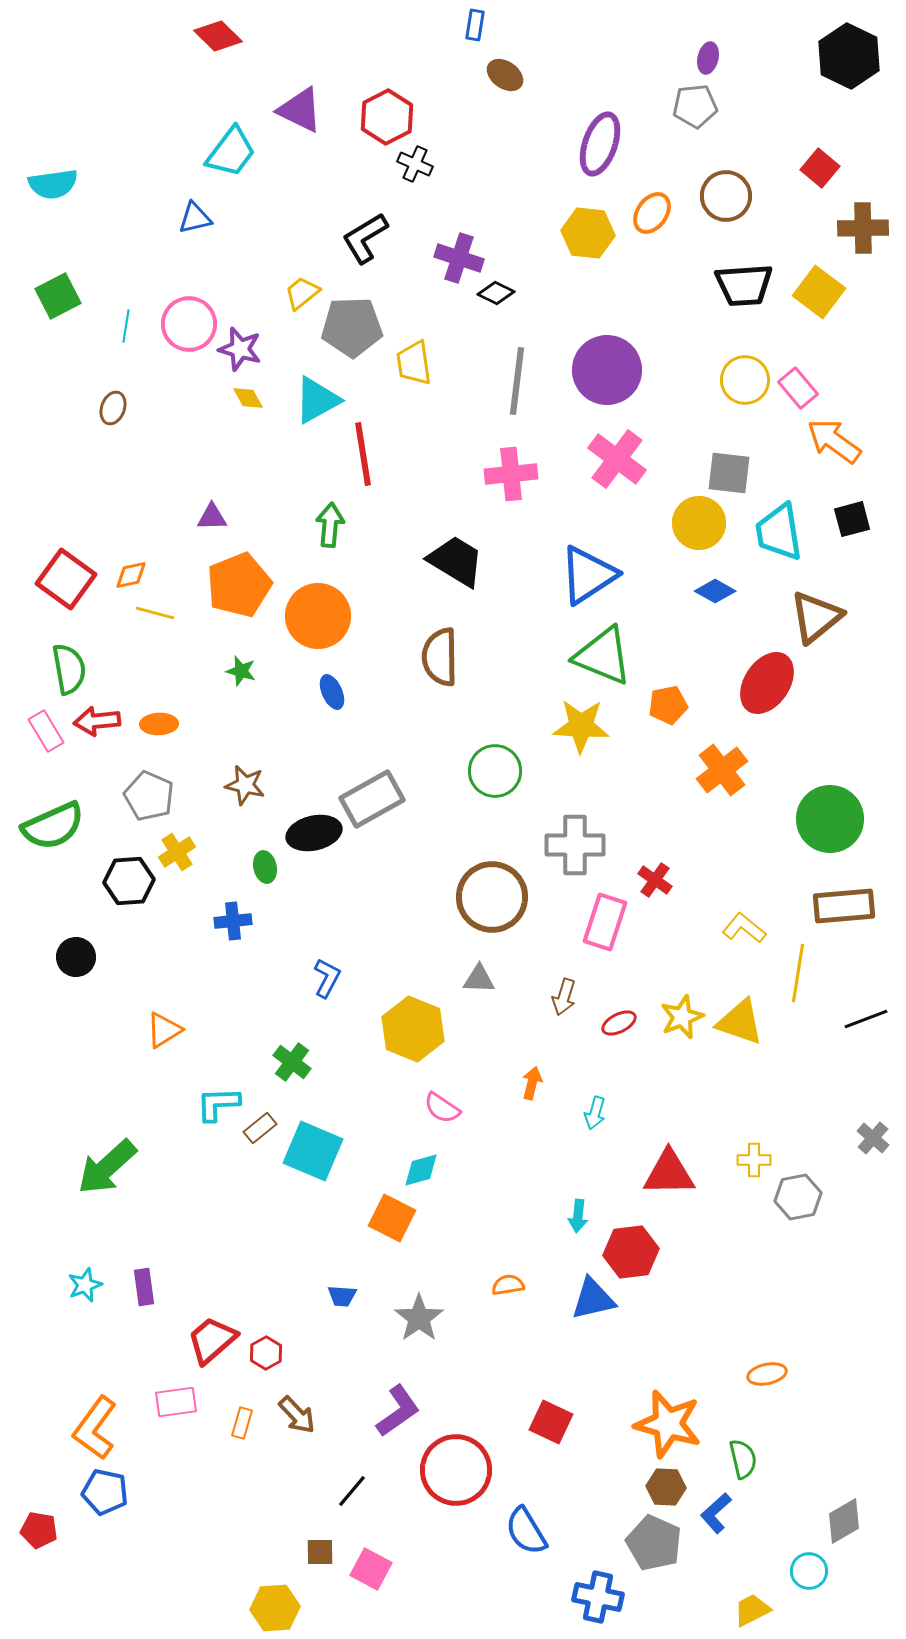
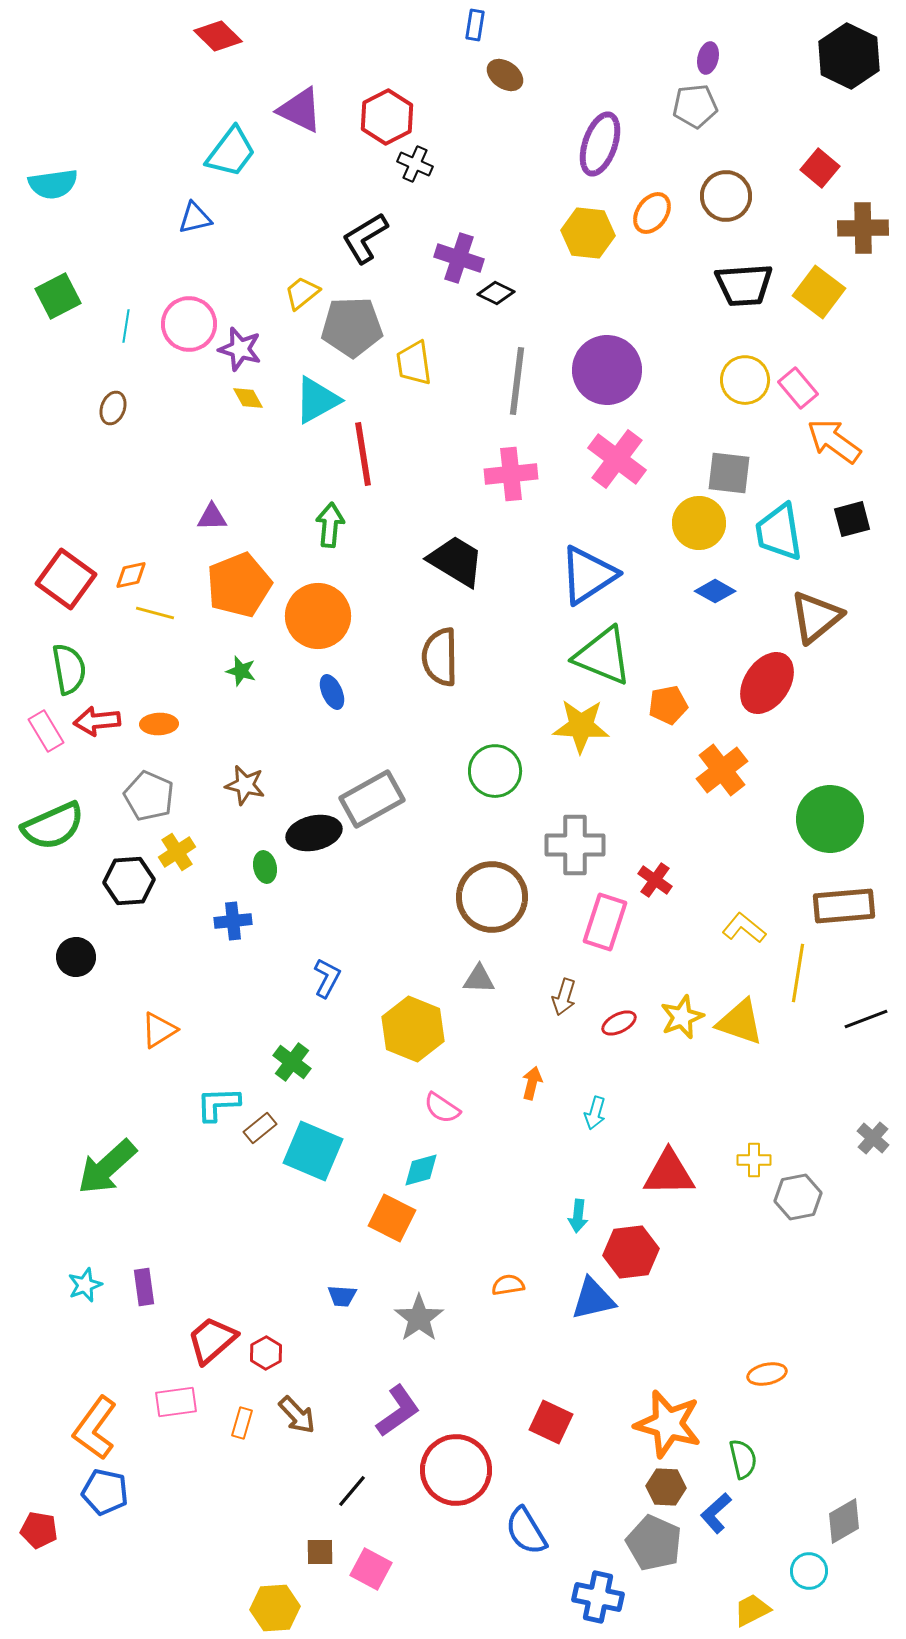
orange triangle at (164, 1030): moved 5 px left
